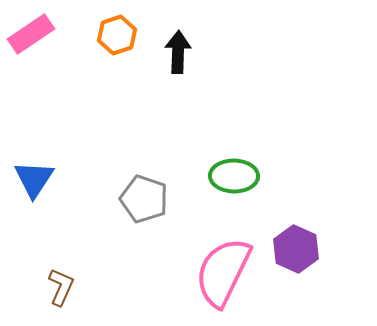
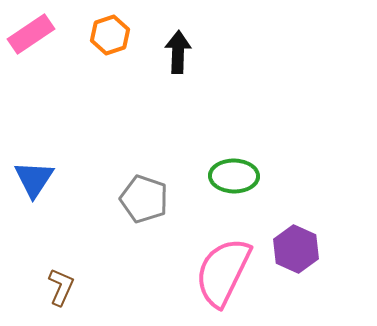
orange hexagon: moved 7 px left
